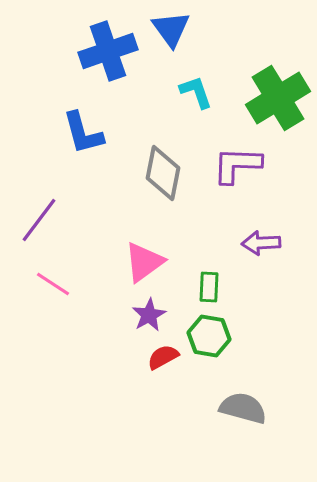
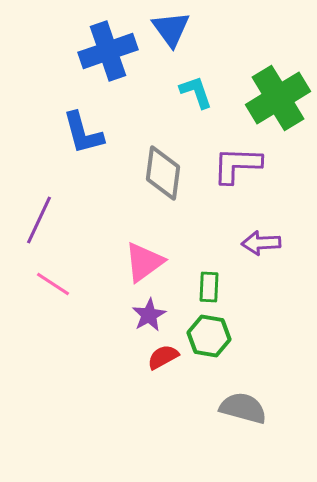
gray diamond: rotated 4 degrees counterclockwise
purple line: rotated 12 degrees counterclockwise
